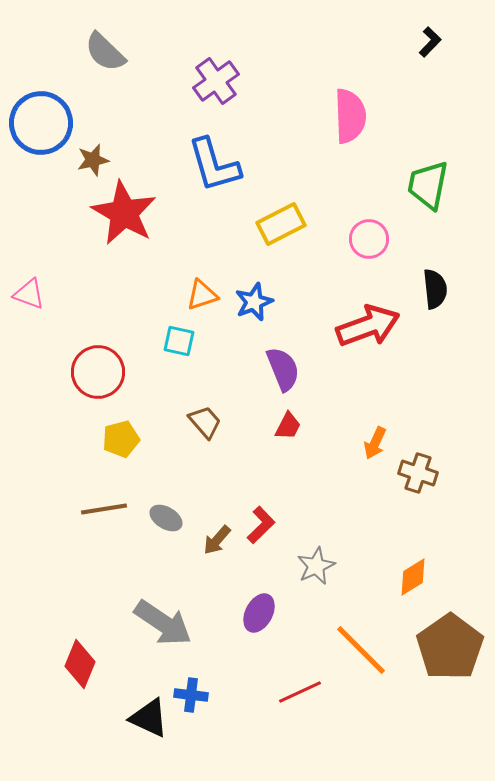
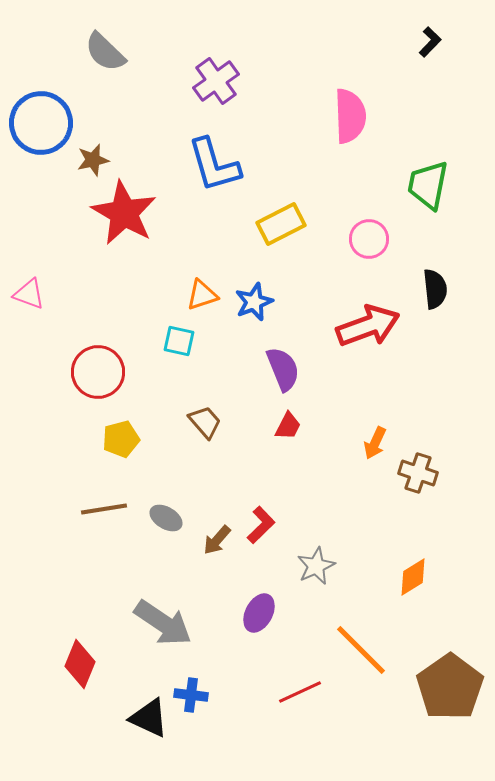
brown pentagon: moved 40 px down
